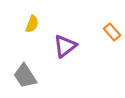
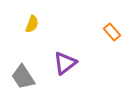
purple triangle: moved 17 px down
gray trapezoid: moved 2 px left, 1 px down
